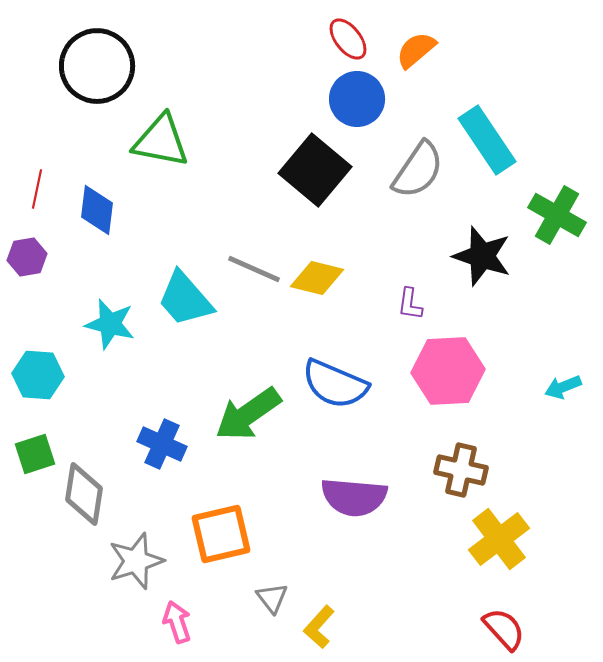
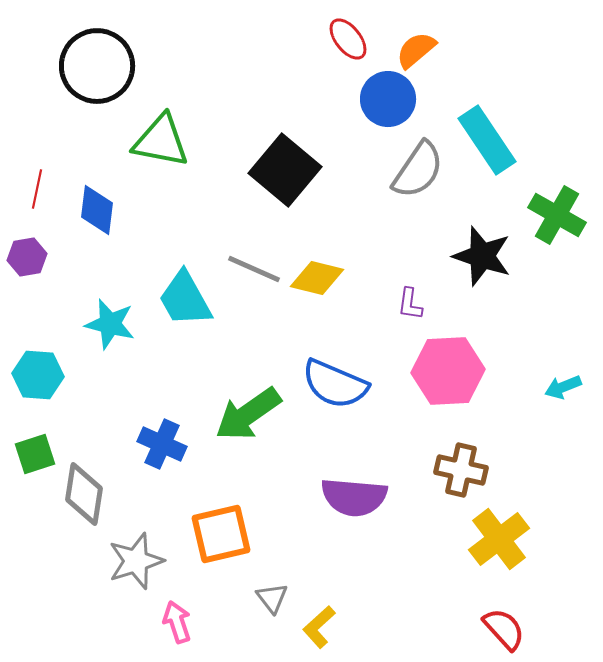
blue circle: moved 31 px right
black square: moved 30 px left
cyan trapezoid: rotated 12 degrees clockwise
yellow L-shape: rotated 6 degrees clockwise
